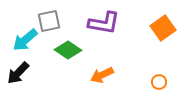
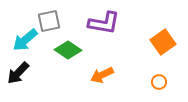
orange square: moved 14 px down
